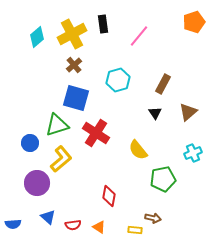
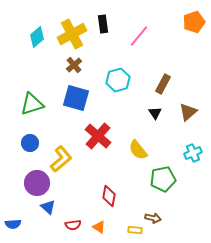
green triangle: moved 25 px left, 21 px up
red cross: moved 2 px right, 3 px down; rotated 8 degrees clockwise
blue triangle: moved 10 px up
